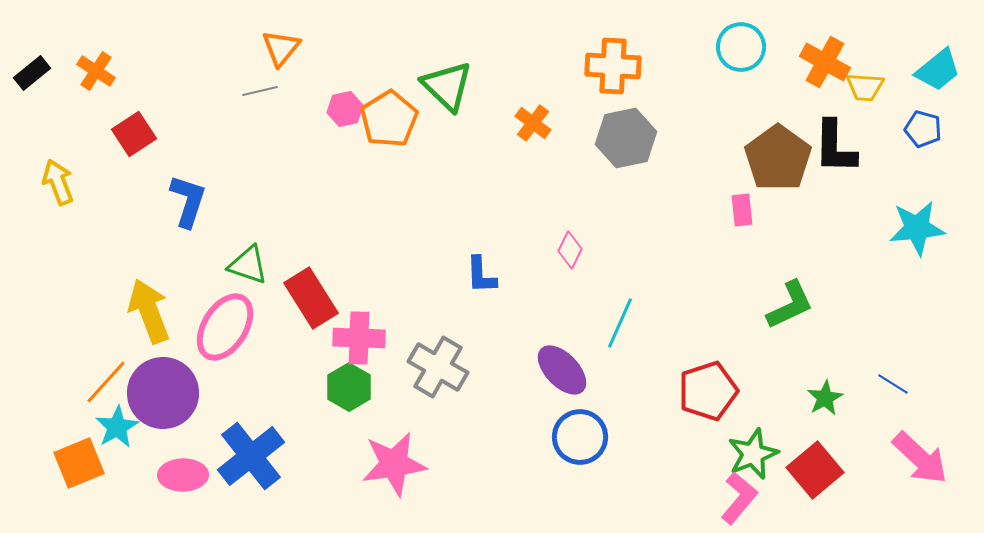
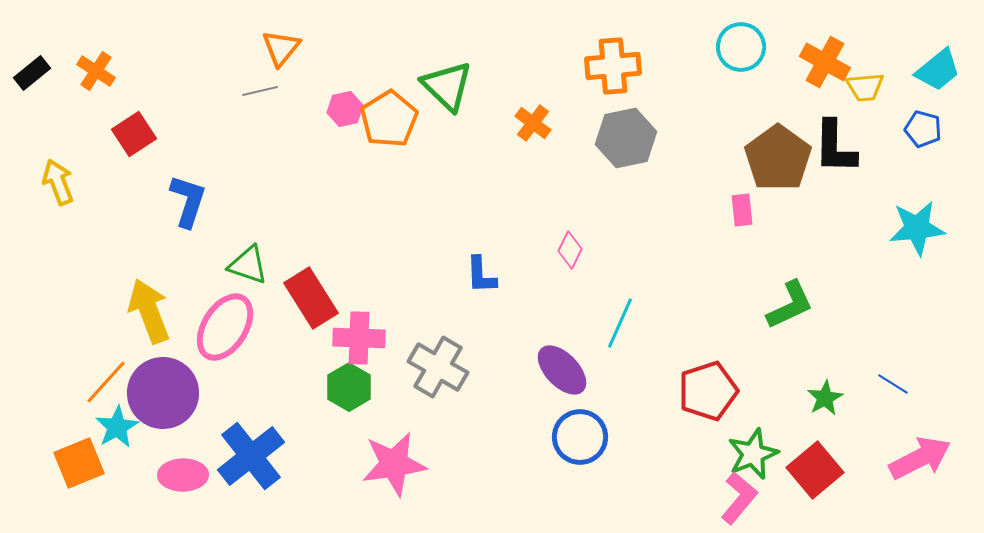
orange cross at (613, 66): rotated 8 degrees counterclockwise
yellow trapezoid at (865, 87): rotated 9 degrees counterclockwise
pink arrow at (920, 458): rotated 70 degrees counterclockwise
